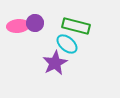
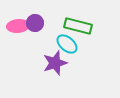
green rectangle: moved 2 px right
purple star: rotated 10 degrees clockwise
